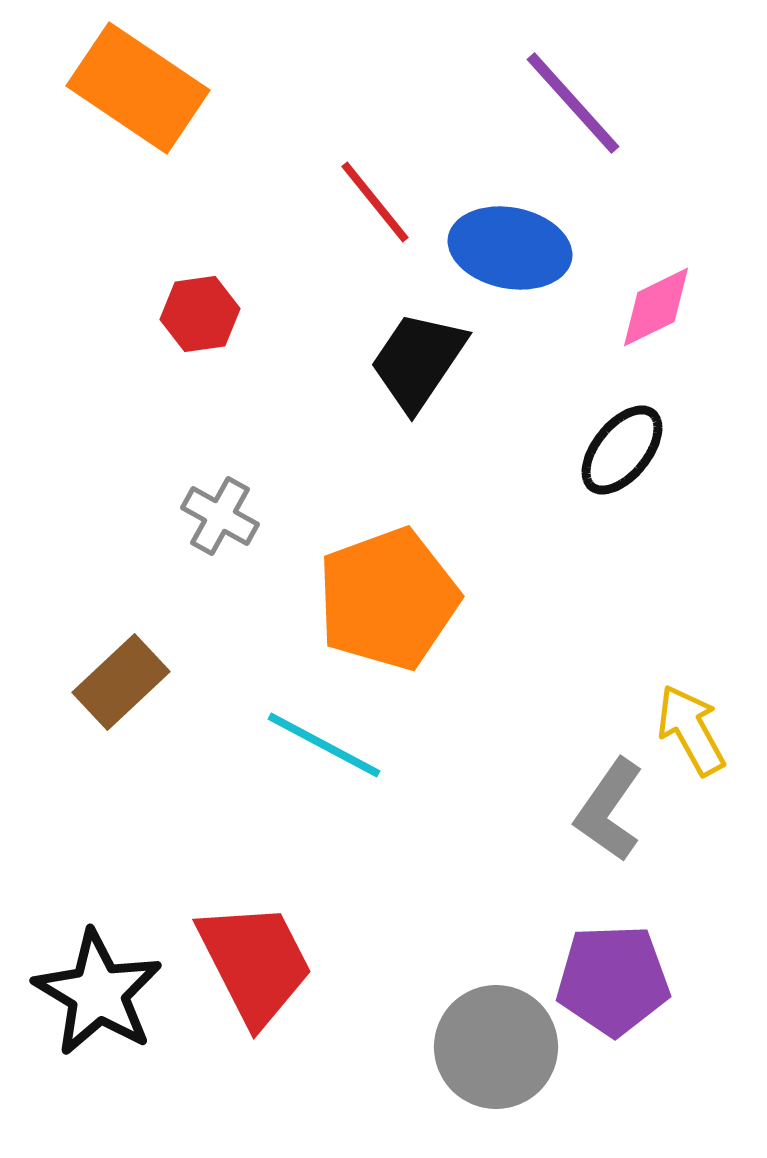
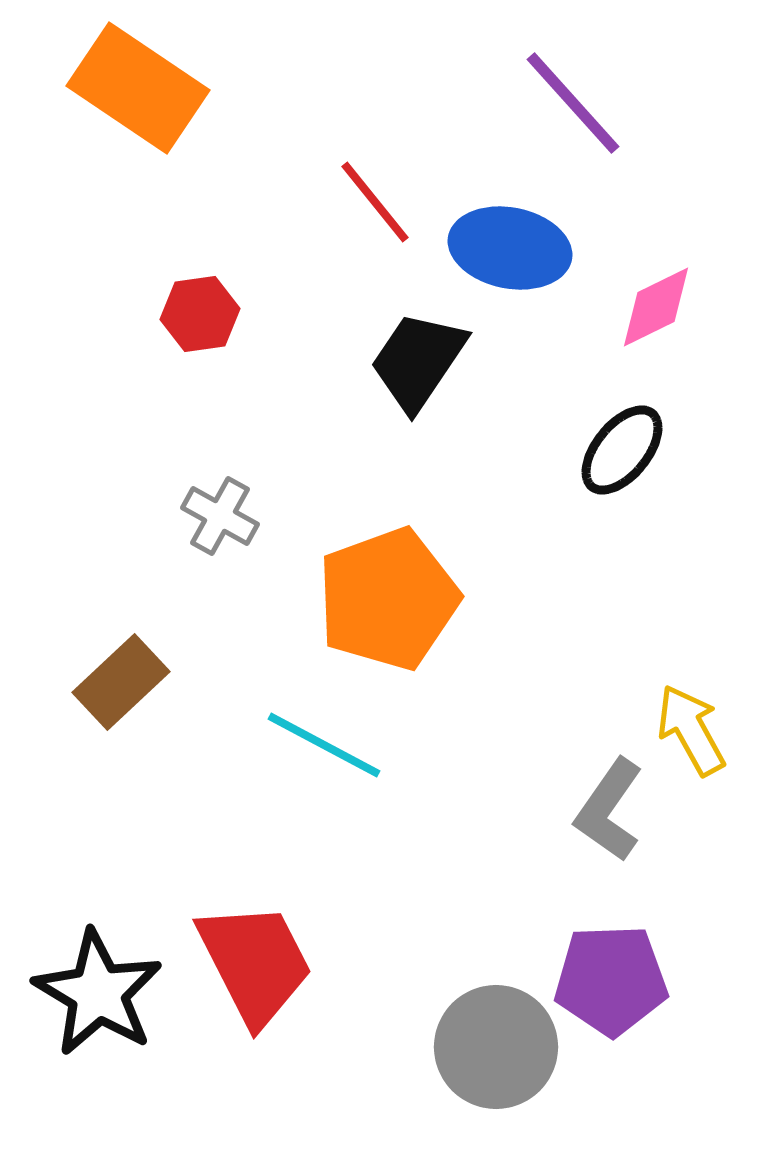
purple pentagon: moved 2 px left
